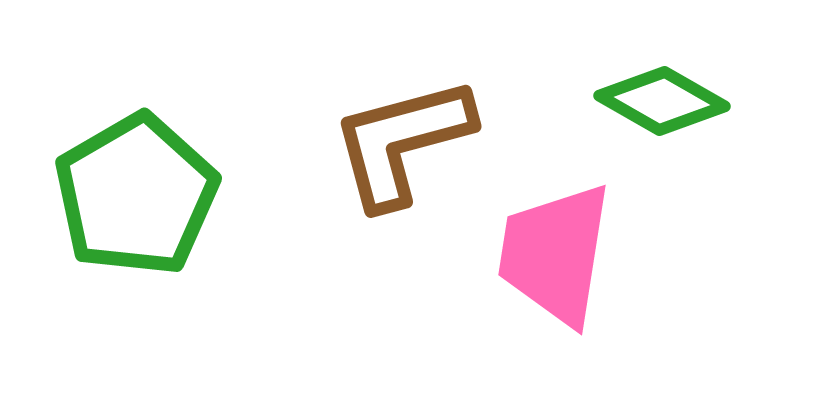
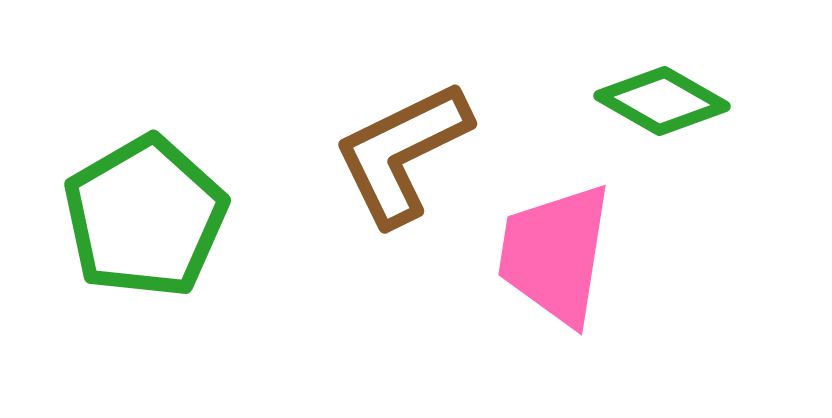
brown L-shape: moved 11 px down; rotated 11 degrees counterclockwise
green pentagon: moved 9 px right, 22 px down
